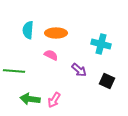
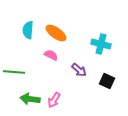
orange ellipse: rotated 35 degrees clockwise
green line: moved 1 px down
